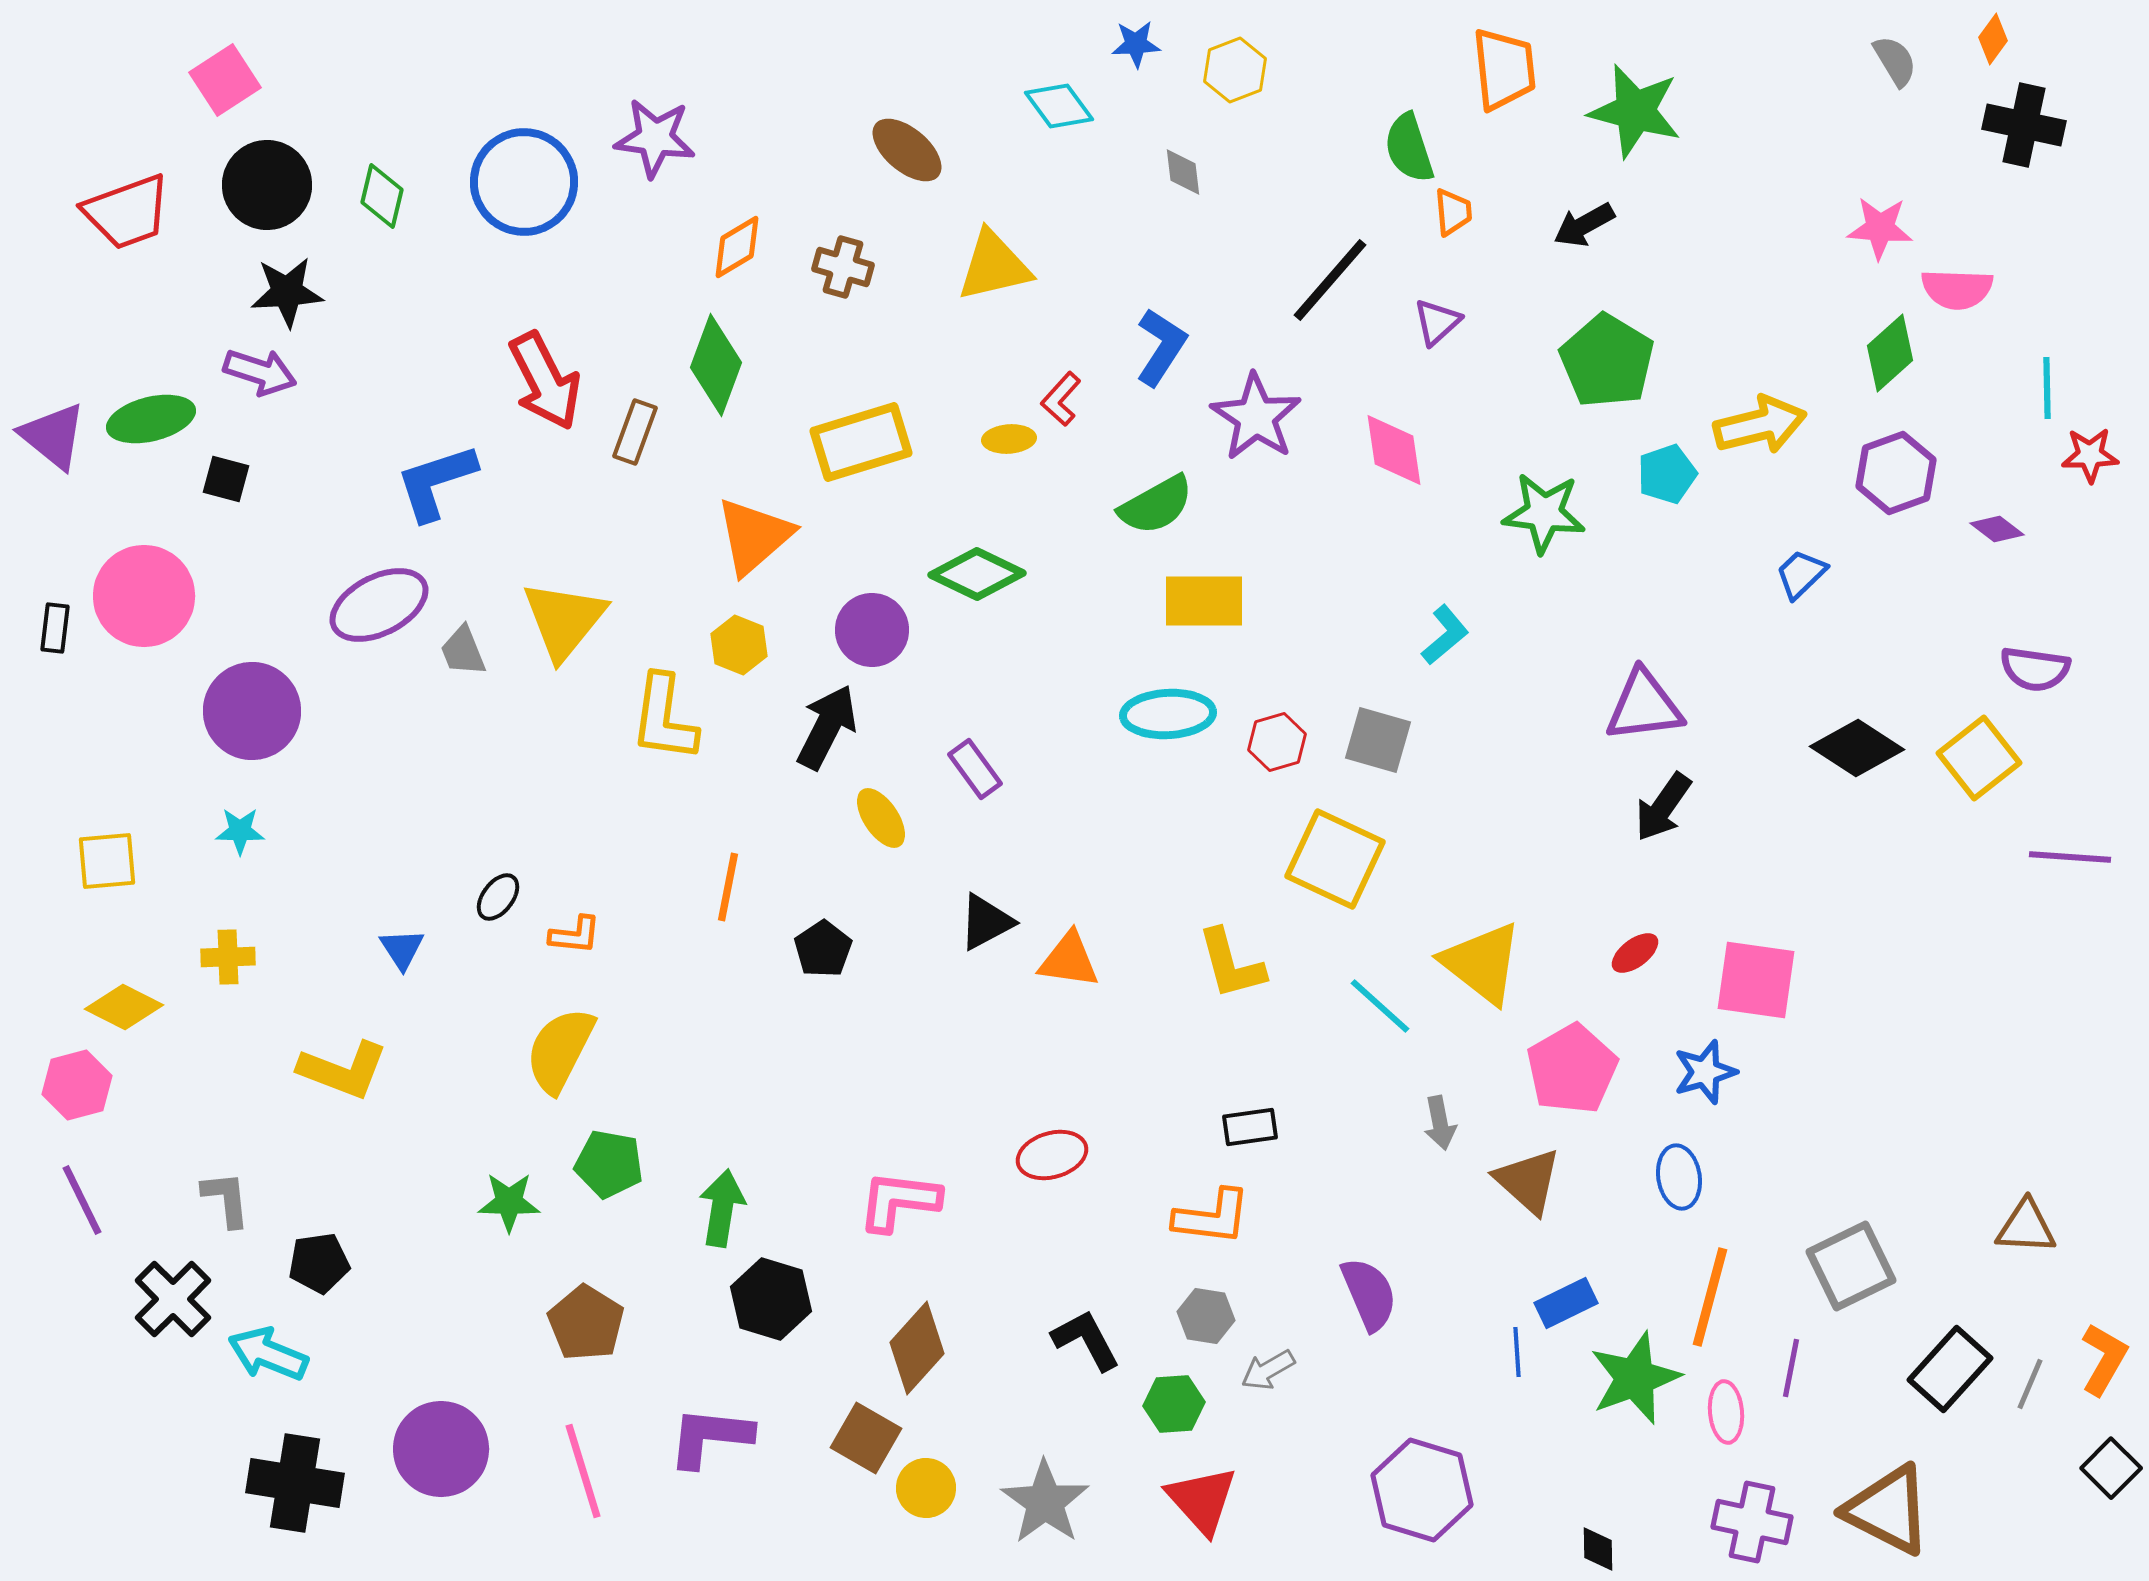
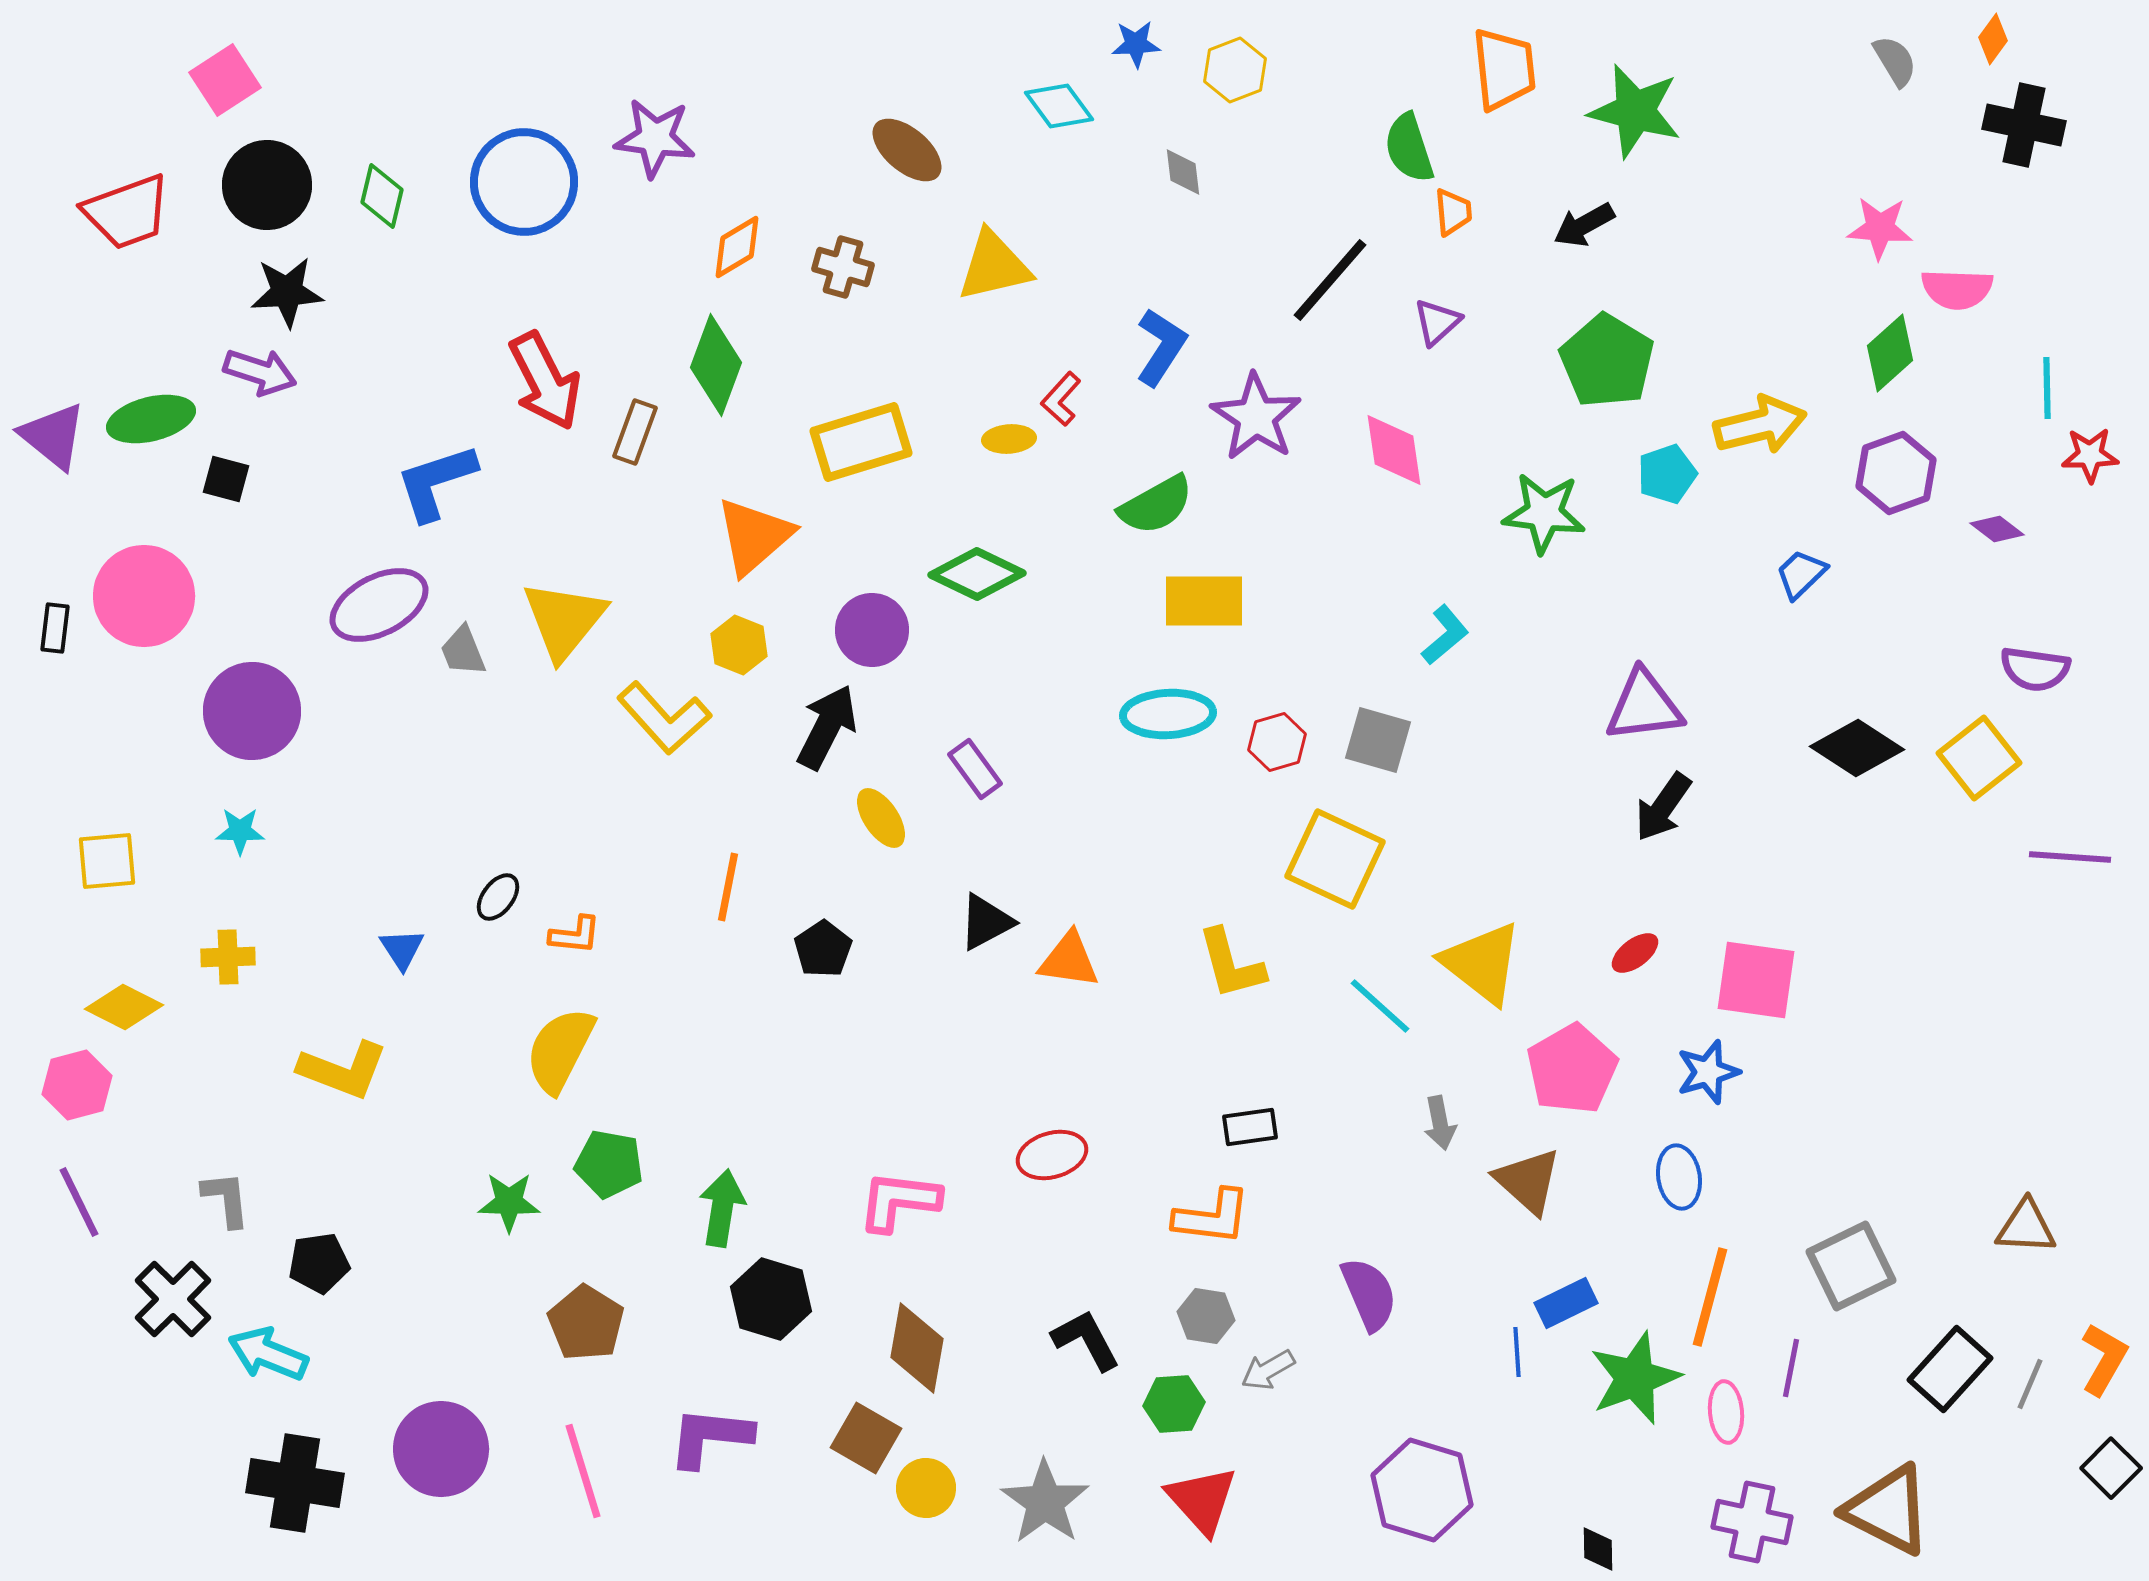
yellow L-shape at (664, 718): rotated 50 degrees counterclockwise
blue star at (1705, 1072): moved 3 px right
purple line at (82, 1200): moved 3 px left, 2 px down
brown diamond at (917, 1348): rotated 32 degrees counterclockwise
